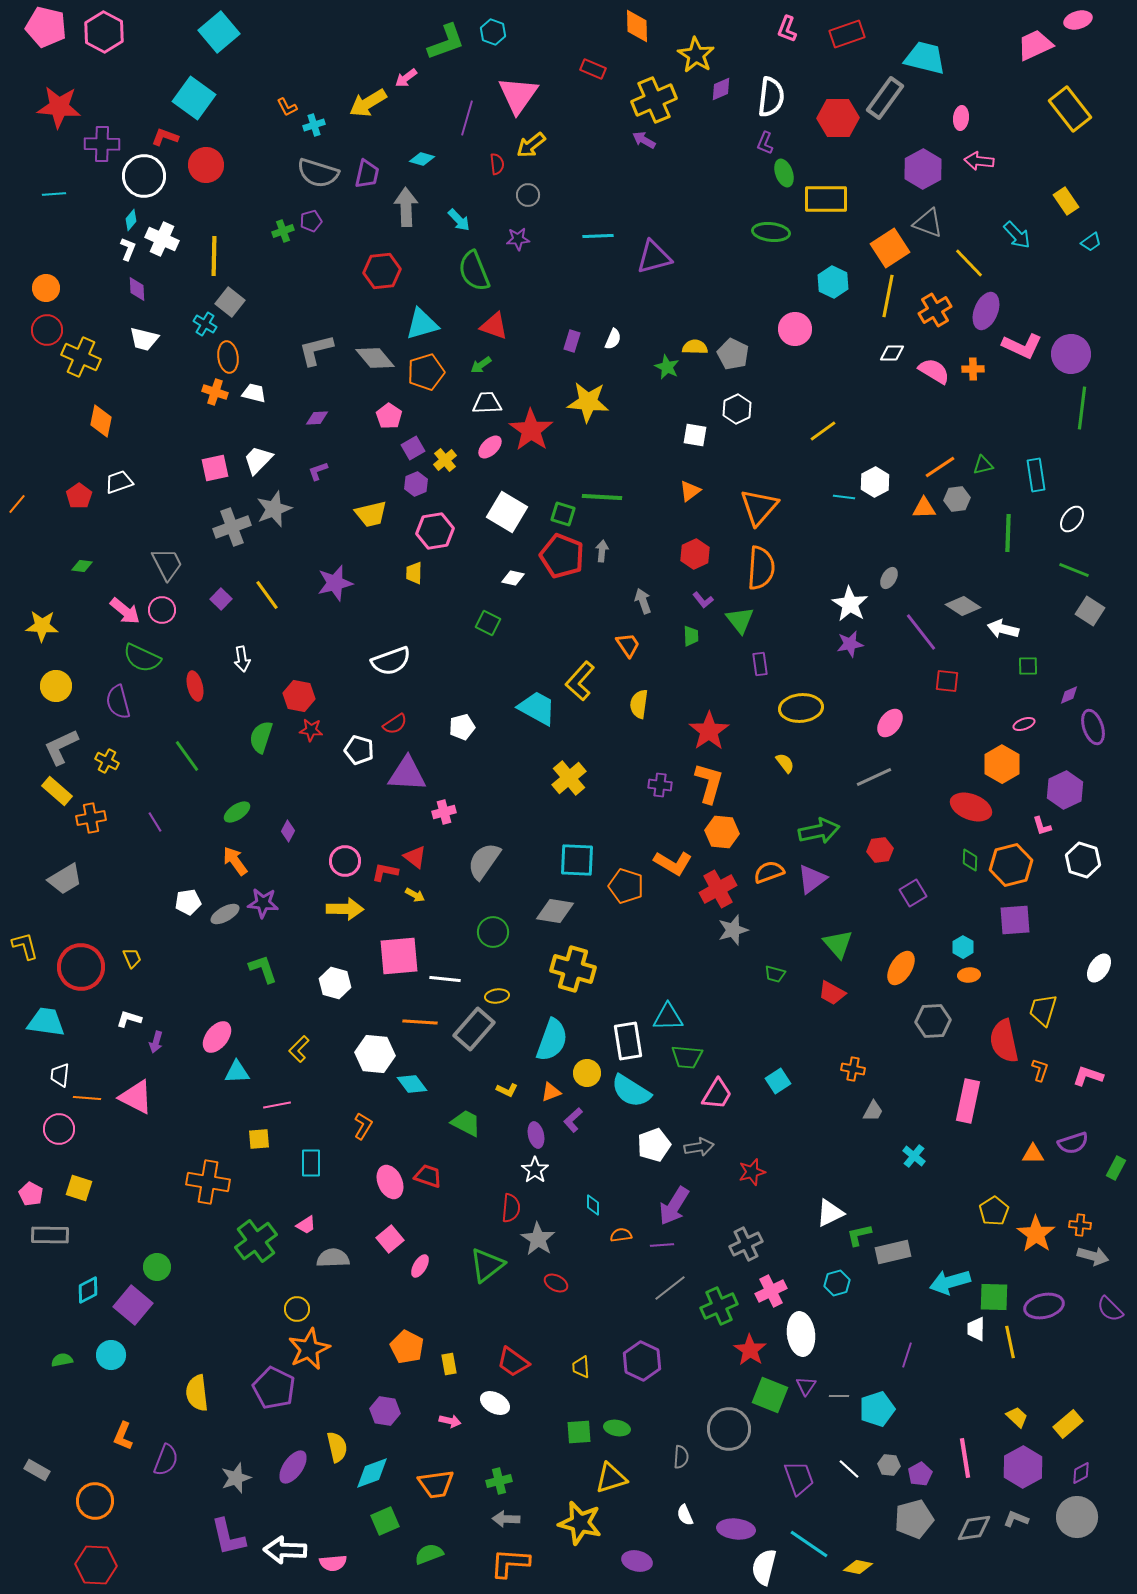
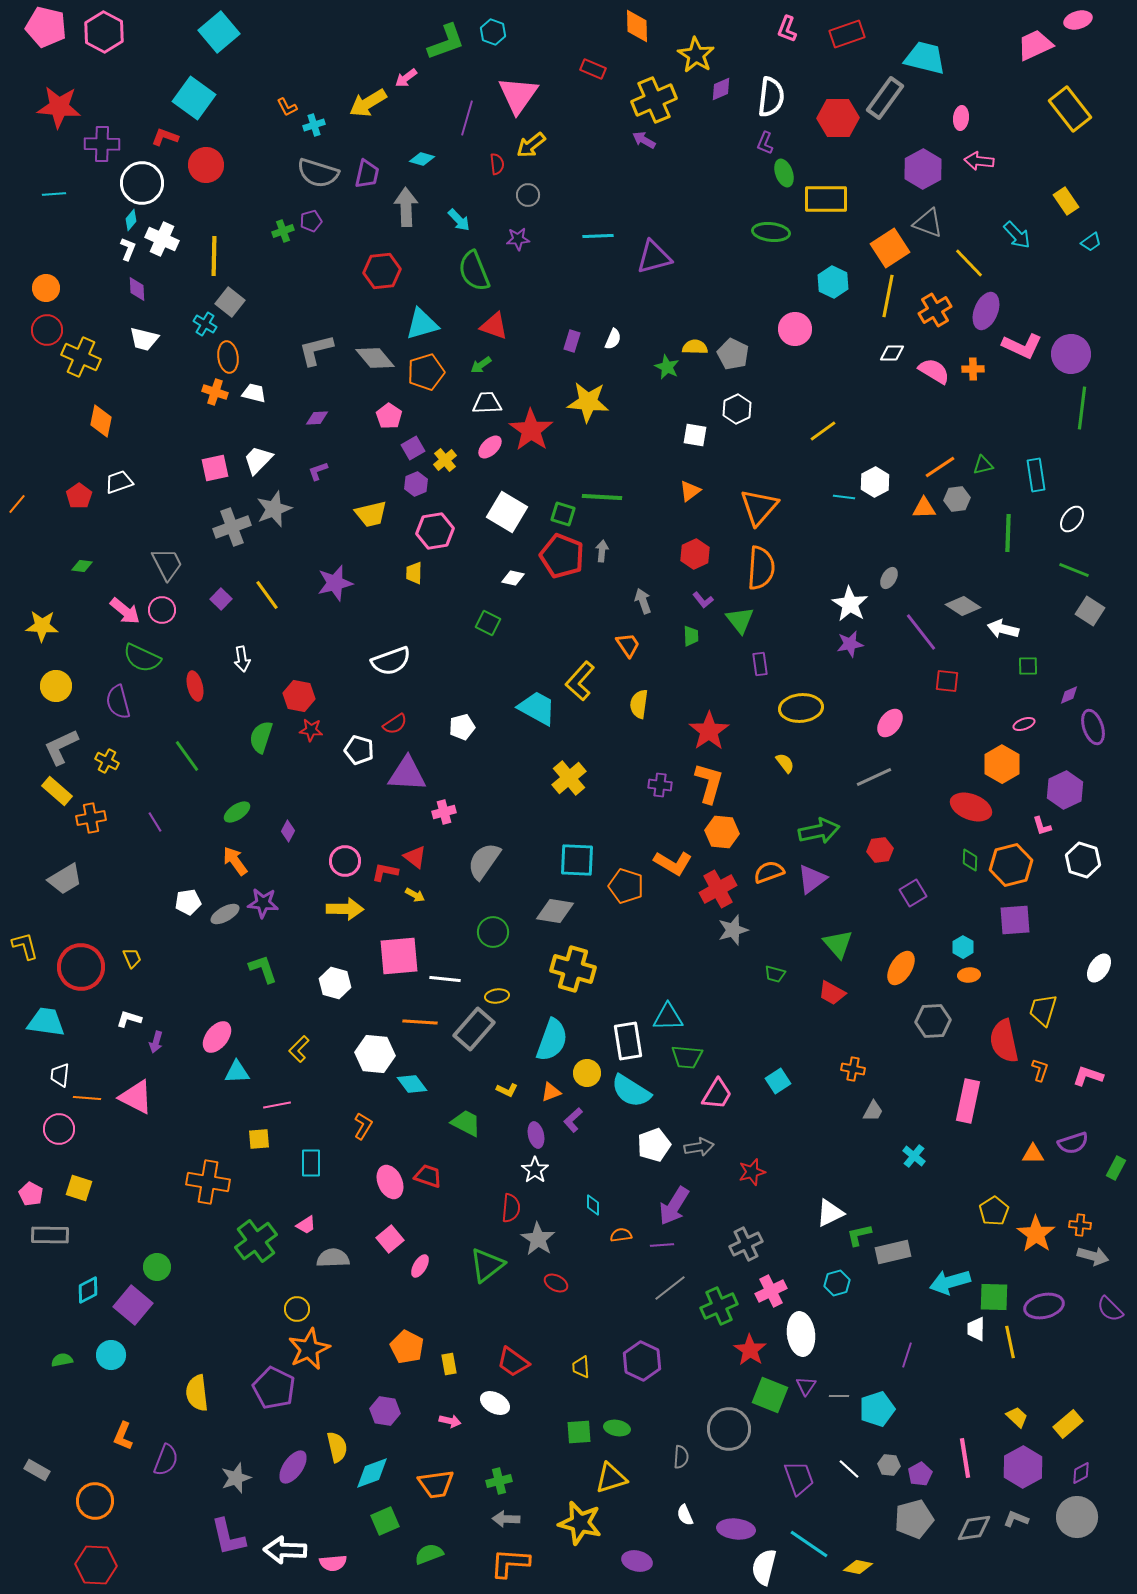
white circle at (144, 176): moved 2 px left, 7 px down
